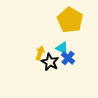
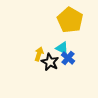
yellow arrow: moved 1 px left, 1 px down
